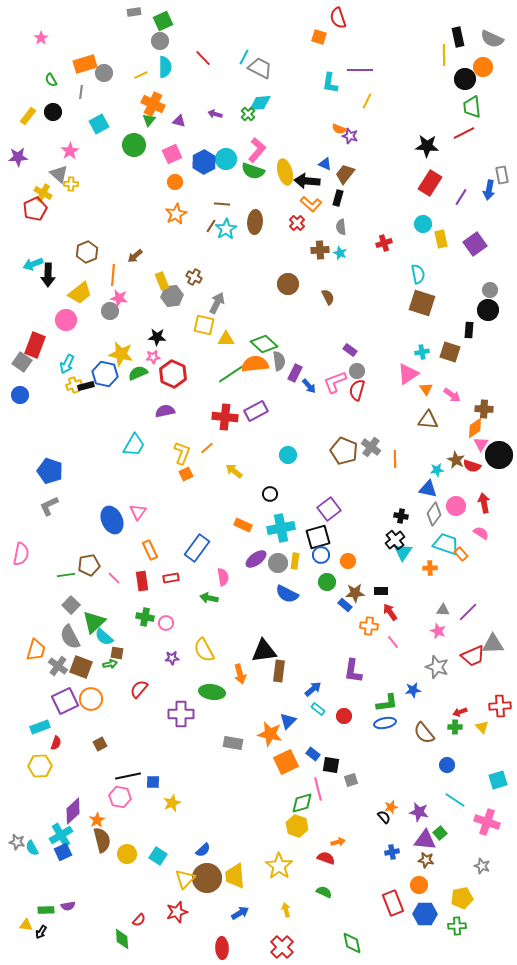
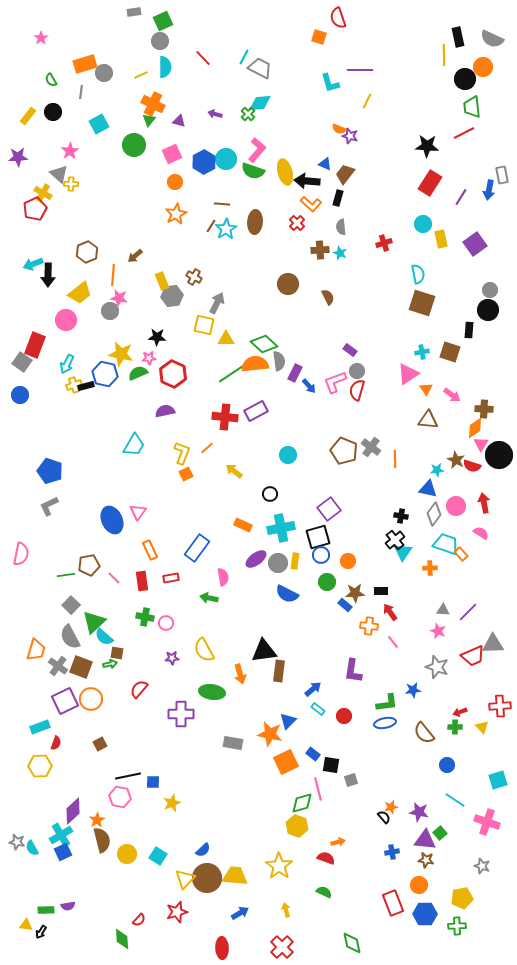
cyan L-shape at (330, 83): rotated 25 degrees counterclockwise
pink star at (153, 357): moved 4 px left, 1 px down
yellow trapezoid at (235, 876): rotated 100 degrees clockwise
